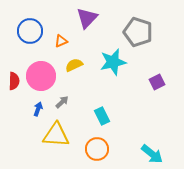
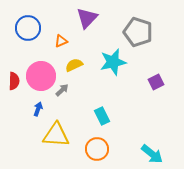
blue circle: moved 2 px left, 3 px up
purple square: moved 1 px left
gray arrow: moved 12 px up
